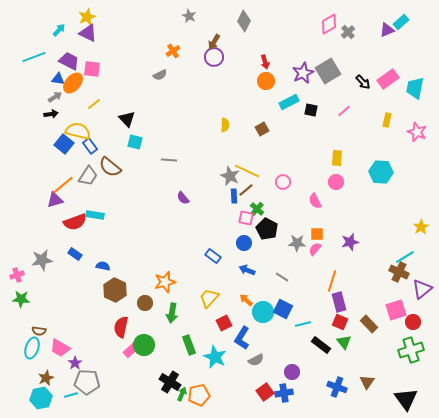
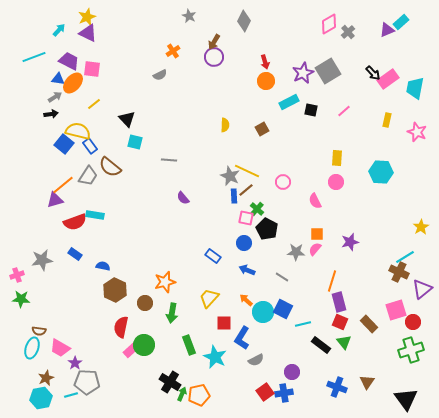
black arrow at (363, 82): moved 10 px right, 9 px up
gray star at (297, 243): moved 1 px left, 9 px down
red square at (224, 323): rotated 28 degrees clockwise
